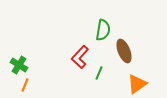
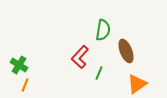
brown ellipse: moved 2 px right
